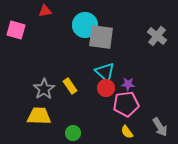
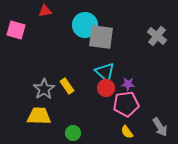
yellow rectangle: moved 3 px left
